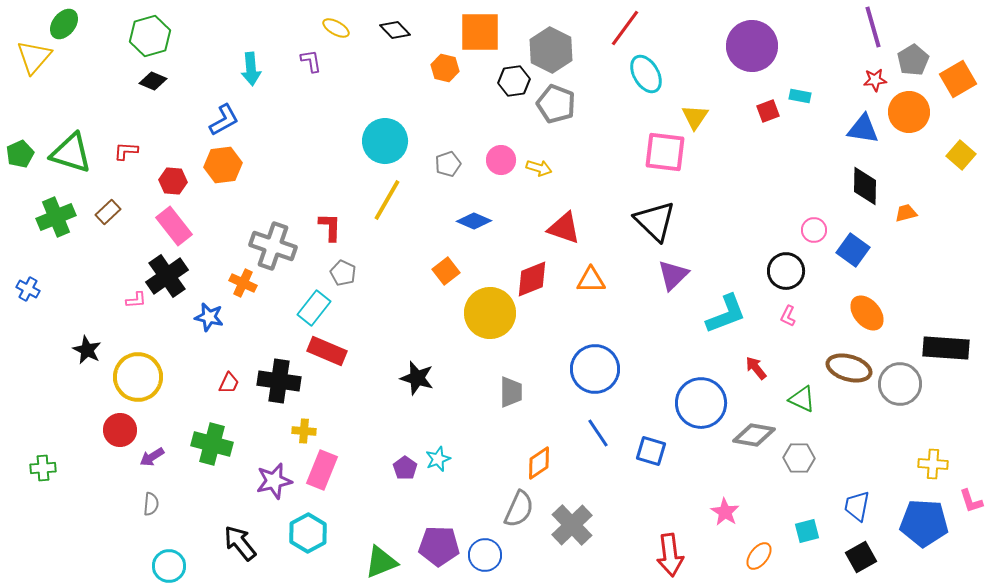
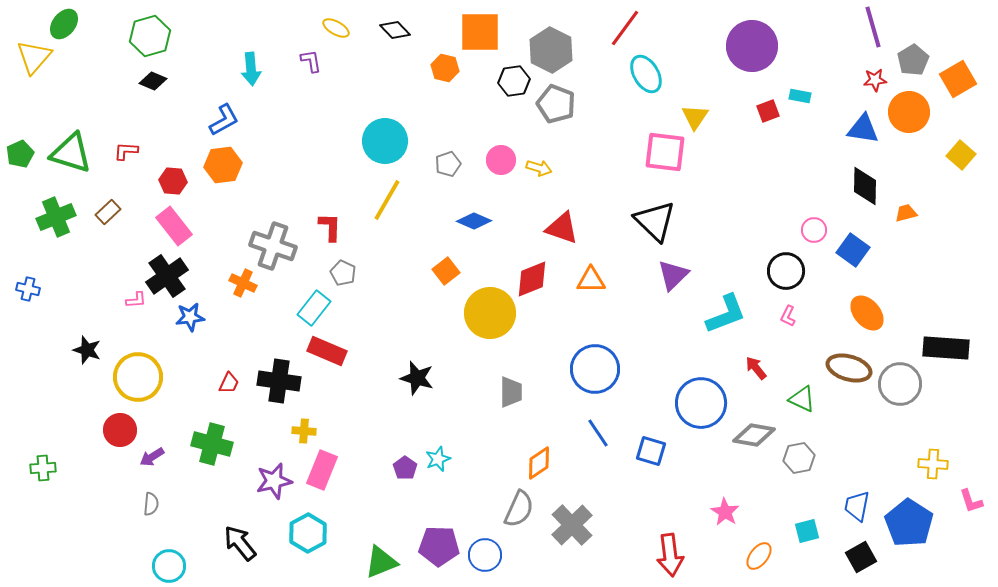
red triangle at (564, 228): moved 2 px left
blue cross at (28, 289): rotated 15 degrees counterclockwise
blue star at (209, 317): moved 19 px left; rotated 20 degrees counterclockwise
black star at (87, 350): rotated 8 degrees counterclockwise
gray hexagon at (799, 458): rotated 12 degrees counterclockwise
blue pentagon at (924, 523): moved 15 px left; rotated 30 degrees clockwise
